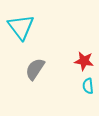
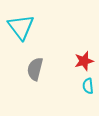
red star: rotated 24 degrees counterclockwise
gray semicircle: rotated 20 degrees counterclockwise
